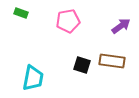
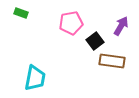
pink pentagon: moved 3 px right, 2 px down
purple arrow: rotated 24 degrees counterclockwise
black square: moved 13 px right, 24 px up; rotated 36 degrees clockwise
cyan trapezoid: moved 2 px right
